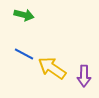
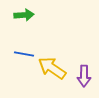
green arrow: rotated 18 degrees counterclockwise
blue line: rotated 18 degrees counterclockwise
